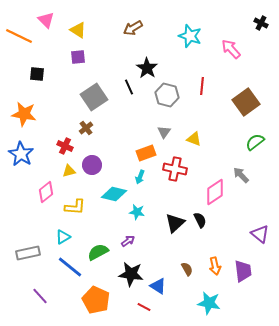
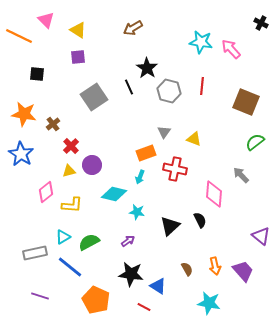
cyan star at (190, 36): moved 11 px right, 6 px down; rotated 10 degrees counterclockwise
gray hexagon at (167, 95): moved 2 px right, 4 px up
brown square at (246, 102): rotated 32 degrees counterclockwise
brown cross at (86, 128): moved 33 px left, 4 px up
red cross at (65, 146): moved 6 px right; rotated 21 degrees clockwise
pink diamond at (215, 192): moved 1 px left, 2 px down; rotated 52 degrees counterclockwise
yellow L-shape at (75, 207): moved 3 px left, 2 px up
black triangle at (175, 223): moved 5 px left, 3 px down
purple triangle at (260, 234): moved 1 px right, 2 px down
green semicircle at (98, 252): moved 9 px left, 10 px up
gray rectangle at (28, 253): moved 7 px right
purple trapezoid at (243, 271): rotated 35 degrees counterclockwise
purple line at (40, 296): rotated 30 degrees counterclockwise
